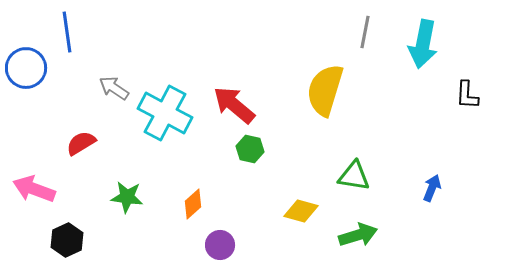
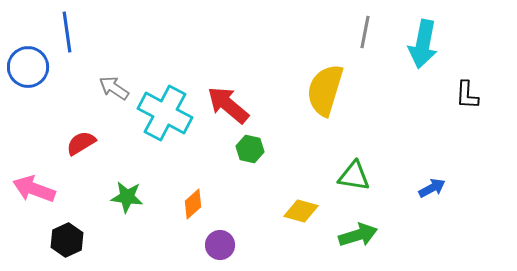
blue circle: moved 2 px right, 1 px up
red arrow: moved 6 px left
blue arrow: rotated 40 degrees clockwise
